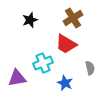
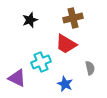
brown cross: rotated 18 degrees clockwise
cyan cross: moved 2 px left, 1 px up
purple triangle: rotated 36 degrees clockwise
blue star: moved 1 px down
